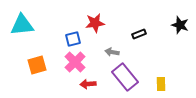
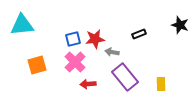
red star: moved 16 px down
